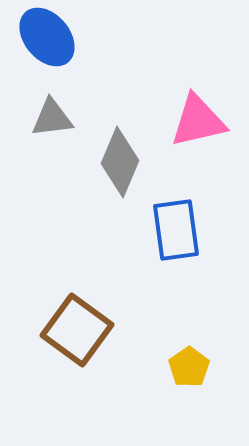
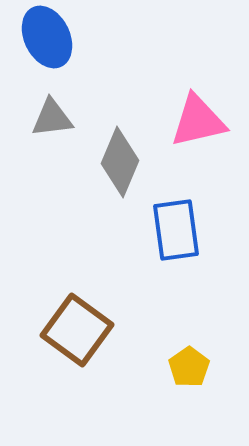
blue ellipse: rotated 14 degrees clockwise
